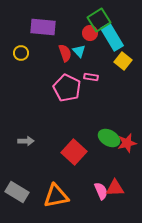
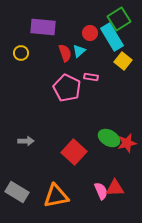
green square: moved 20 px right, 1 px up
cyan triangle: rotated 32 degrees clockwise
